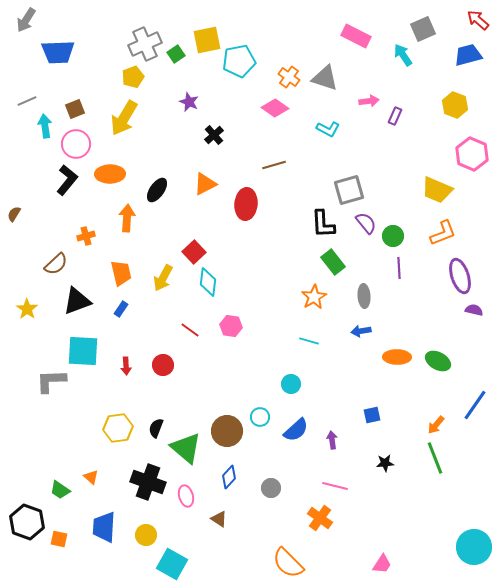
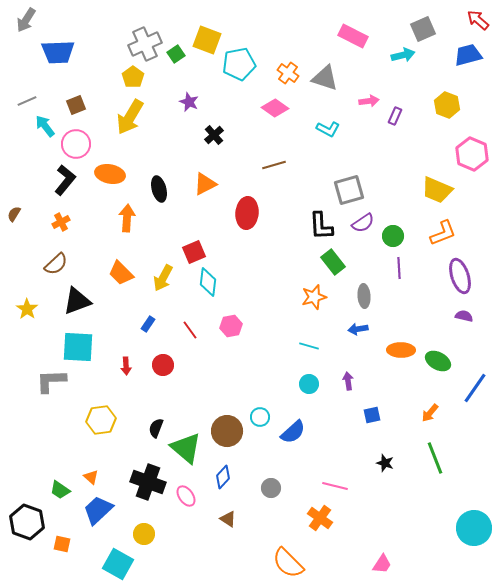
pink rectangle at (356, 36): moved 3 px left
yellow square at (207, 40): rotated 32 degrees clockwise
cyan arrow at (403, 55): rotated 110 degrees clockwise
cyan pentagon at (239, 61): moved 3 px down
yellow pentagon at (133, 77): rotated 15 degrees counterclockwise
orange cross at (289, 77): moved 1 px left, 4 px up
yellow hexagon at (455, 105): moved 8 px left
brown square at (75, 109): moved 1 px right, 4 px up
yellow arrow at (124, 118): moved 6 px right, 1 px up
cyan arrow at (45, 126): rotated 30 degrees counterclockwise
orange ellipse at (110, 174): rotated 12 degrees clockwise
black L-shape at (67, 180): moved 2 px left
black ellipse at (157, 190): moved 2 px right, 1 px up; rotated 50 degrees counterclockwise
red ellipse at (246, 204): moved 1 px right, 9 px down
purple semicircle at (366, 223): moved 3 px left; rotated 95 degrees clockwise
black L-shape at (323, 224): moved 2 px left, 2 px down
orange cross at (86, 236): moved 25 px left, 14 px up; rotated 12 degrees counterclockwise
red square at (194, 252): rotated 20 degrees clockwise
orange trapezoid at (121, 273): rotated 148 degrees clockwise
orange star at (314, 297): rotated 15 degrees clockwise
blue rectangle at (121, 309): moved 27 px right, 15 px down
purple semicircle at (474, 310): moved 10 px left, 6 px down
pink hexagon at (231, 326): rotated 20 degrees counterclockwise
red line at (190, 330): rotated 18 degrees clockwise
blue arrow at (361, 331): moved 3 px left, 2 px up
cyan line at (309, 341): moved 5 px down
cyan square at (83, 351): moved 5 px left, 4 px up
orange ellipse at (397, 357): moved 4 px right, 7 px up
cyan circle at (291, 384): moved 18 px right
blue line at (475, 405): moved 17 px up
orange arrow at (436, 425): moved 6 px left, 12 px up
yellow hexagon at (118, 428): moved 17 px left, 8 px up
blue semicircle at (296, 430): moved 3 px left, 2 px down
purple arrow at (332, 440): moved 16 px right, 59 px up
black star at (385, 463): rotated 24 degrees clockwise
blue diamond at (229, 477): moved 6 px left
pink ellipse at (186, 496): rotated 20 degrees counterclockwise
brown triangle at (219, 519): moved 9 px right
blue trapezoid at (104, 527): moved 6 px left, 17 px up; rotated 44 degrees clockwise
yellow circle at (146, 535): moved 2 px left, 1 px up
orange square at (59, 539): moved 3 px right, 5 px down
cyan circle at (474, 547): moved 19 px up
cyan square at (172, 564): moved 54 px left
